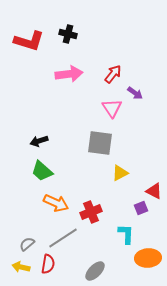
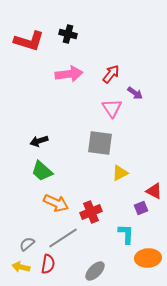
red arrow: moved 2 px left
